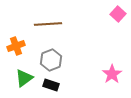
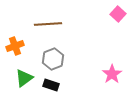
orange cross: moved 1 px left
gray hexagon: moved 2 px right, 1 px up
